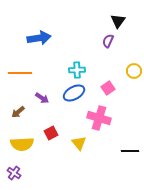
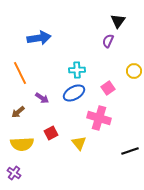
orange line: rotated 65 degrees clockwise
black line: rotated 18 degrees counterclockwise
